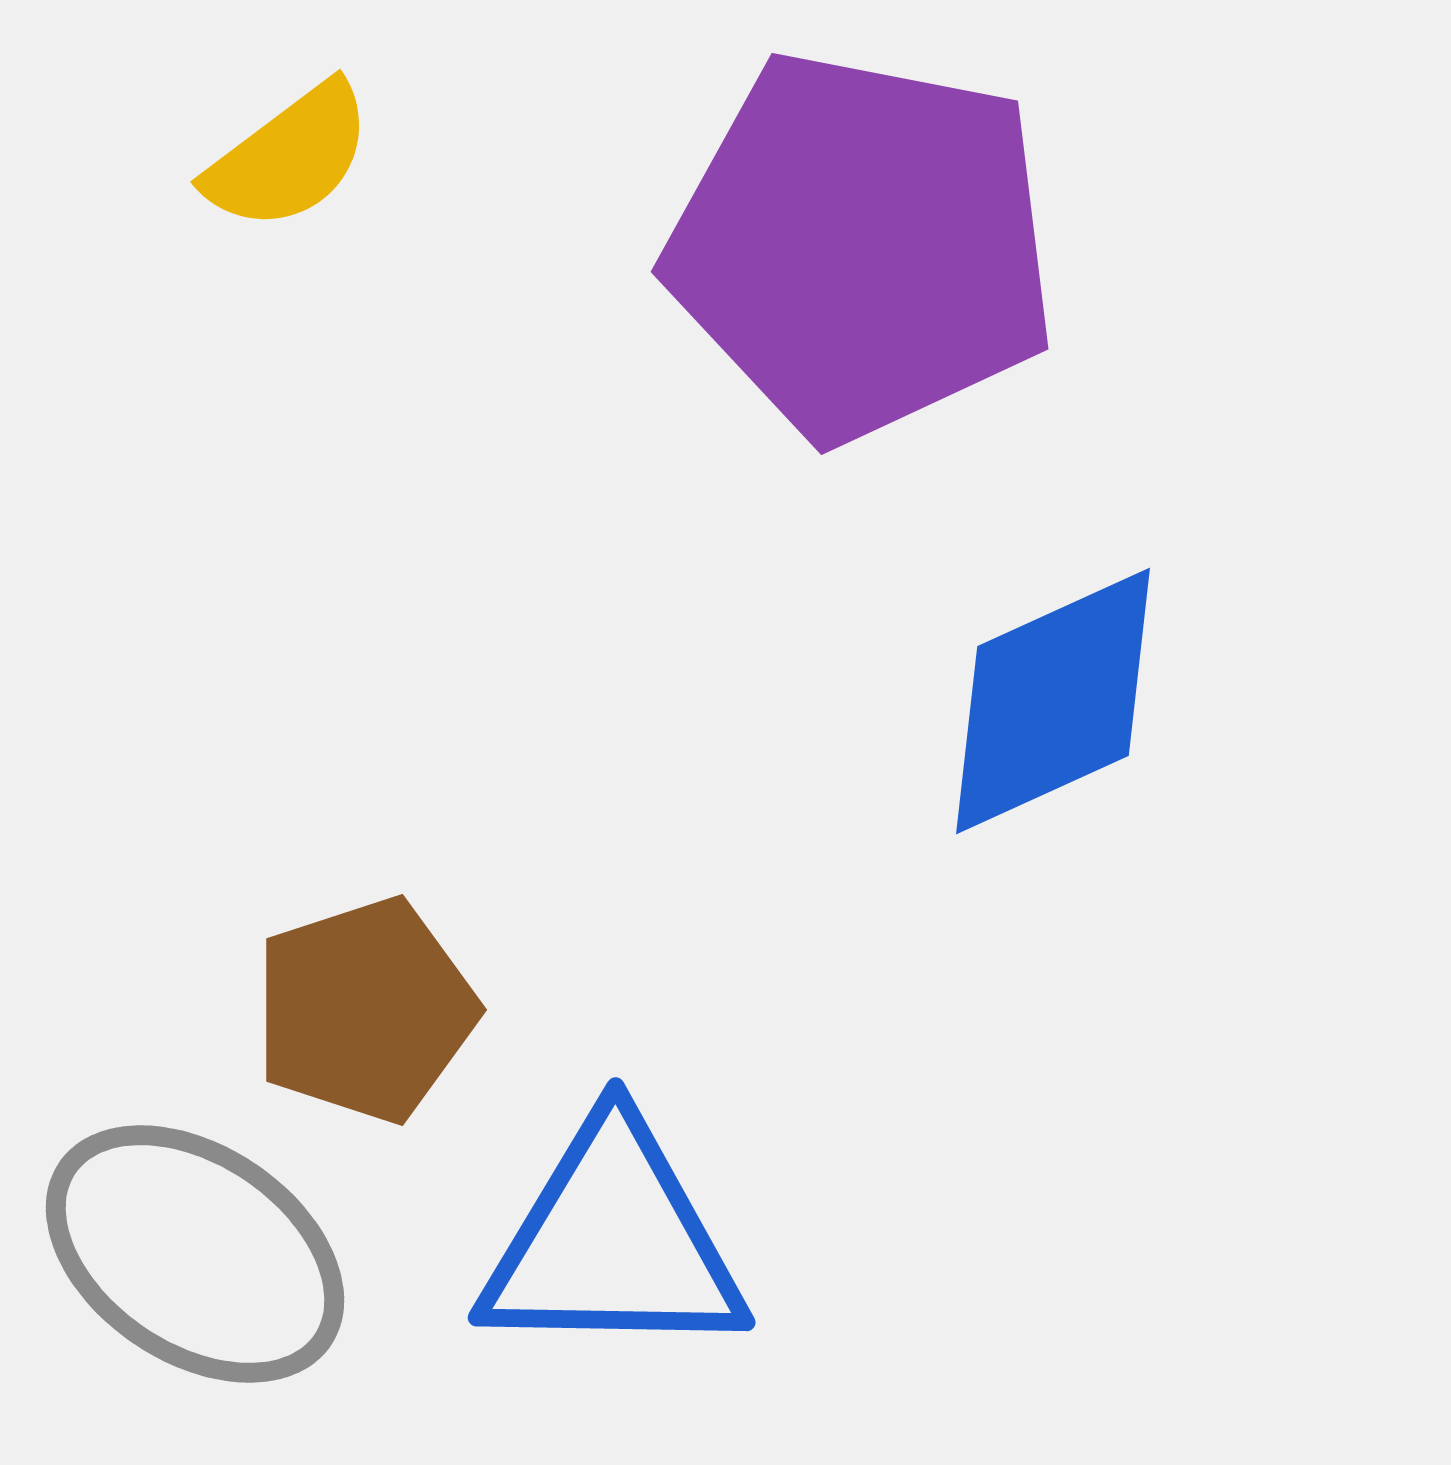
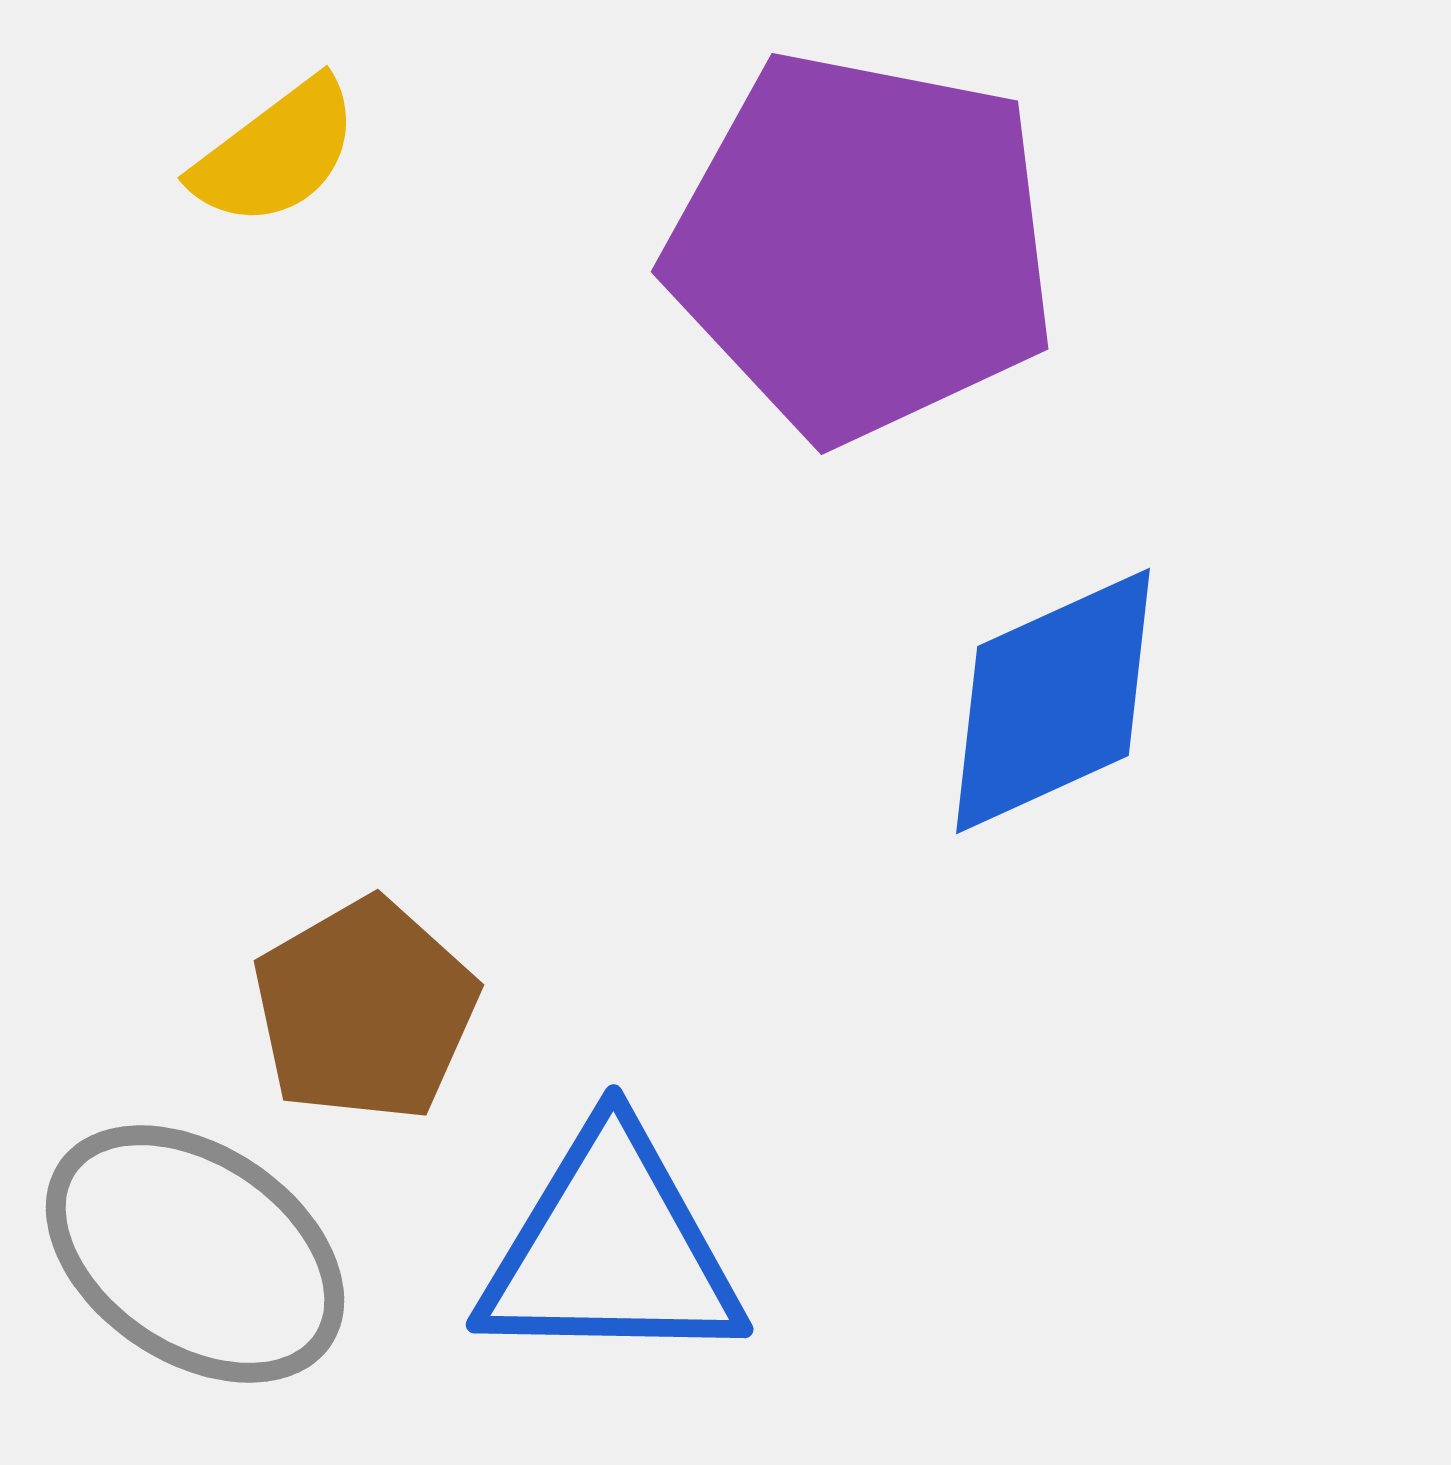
yellow semicircle: moved 13 px left, 4 px up
brown pentagon: rotated 12 degrees counterclockwise
blue triangle: moved 2 px left, 7 px down
